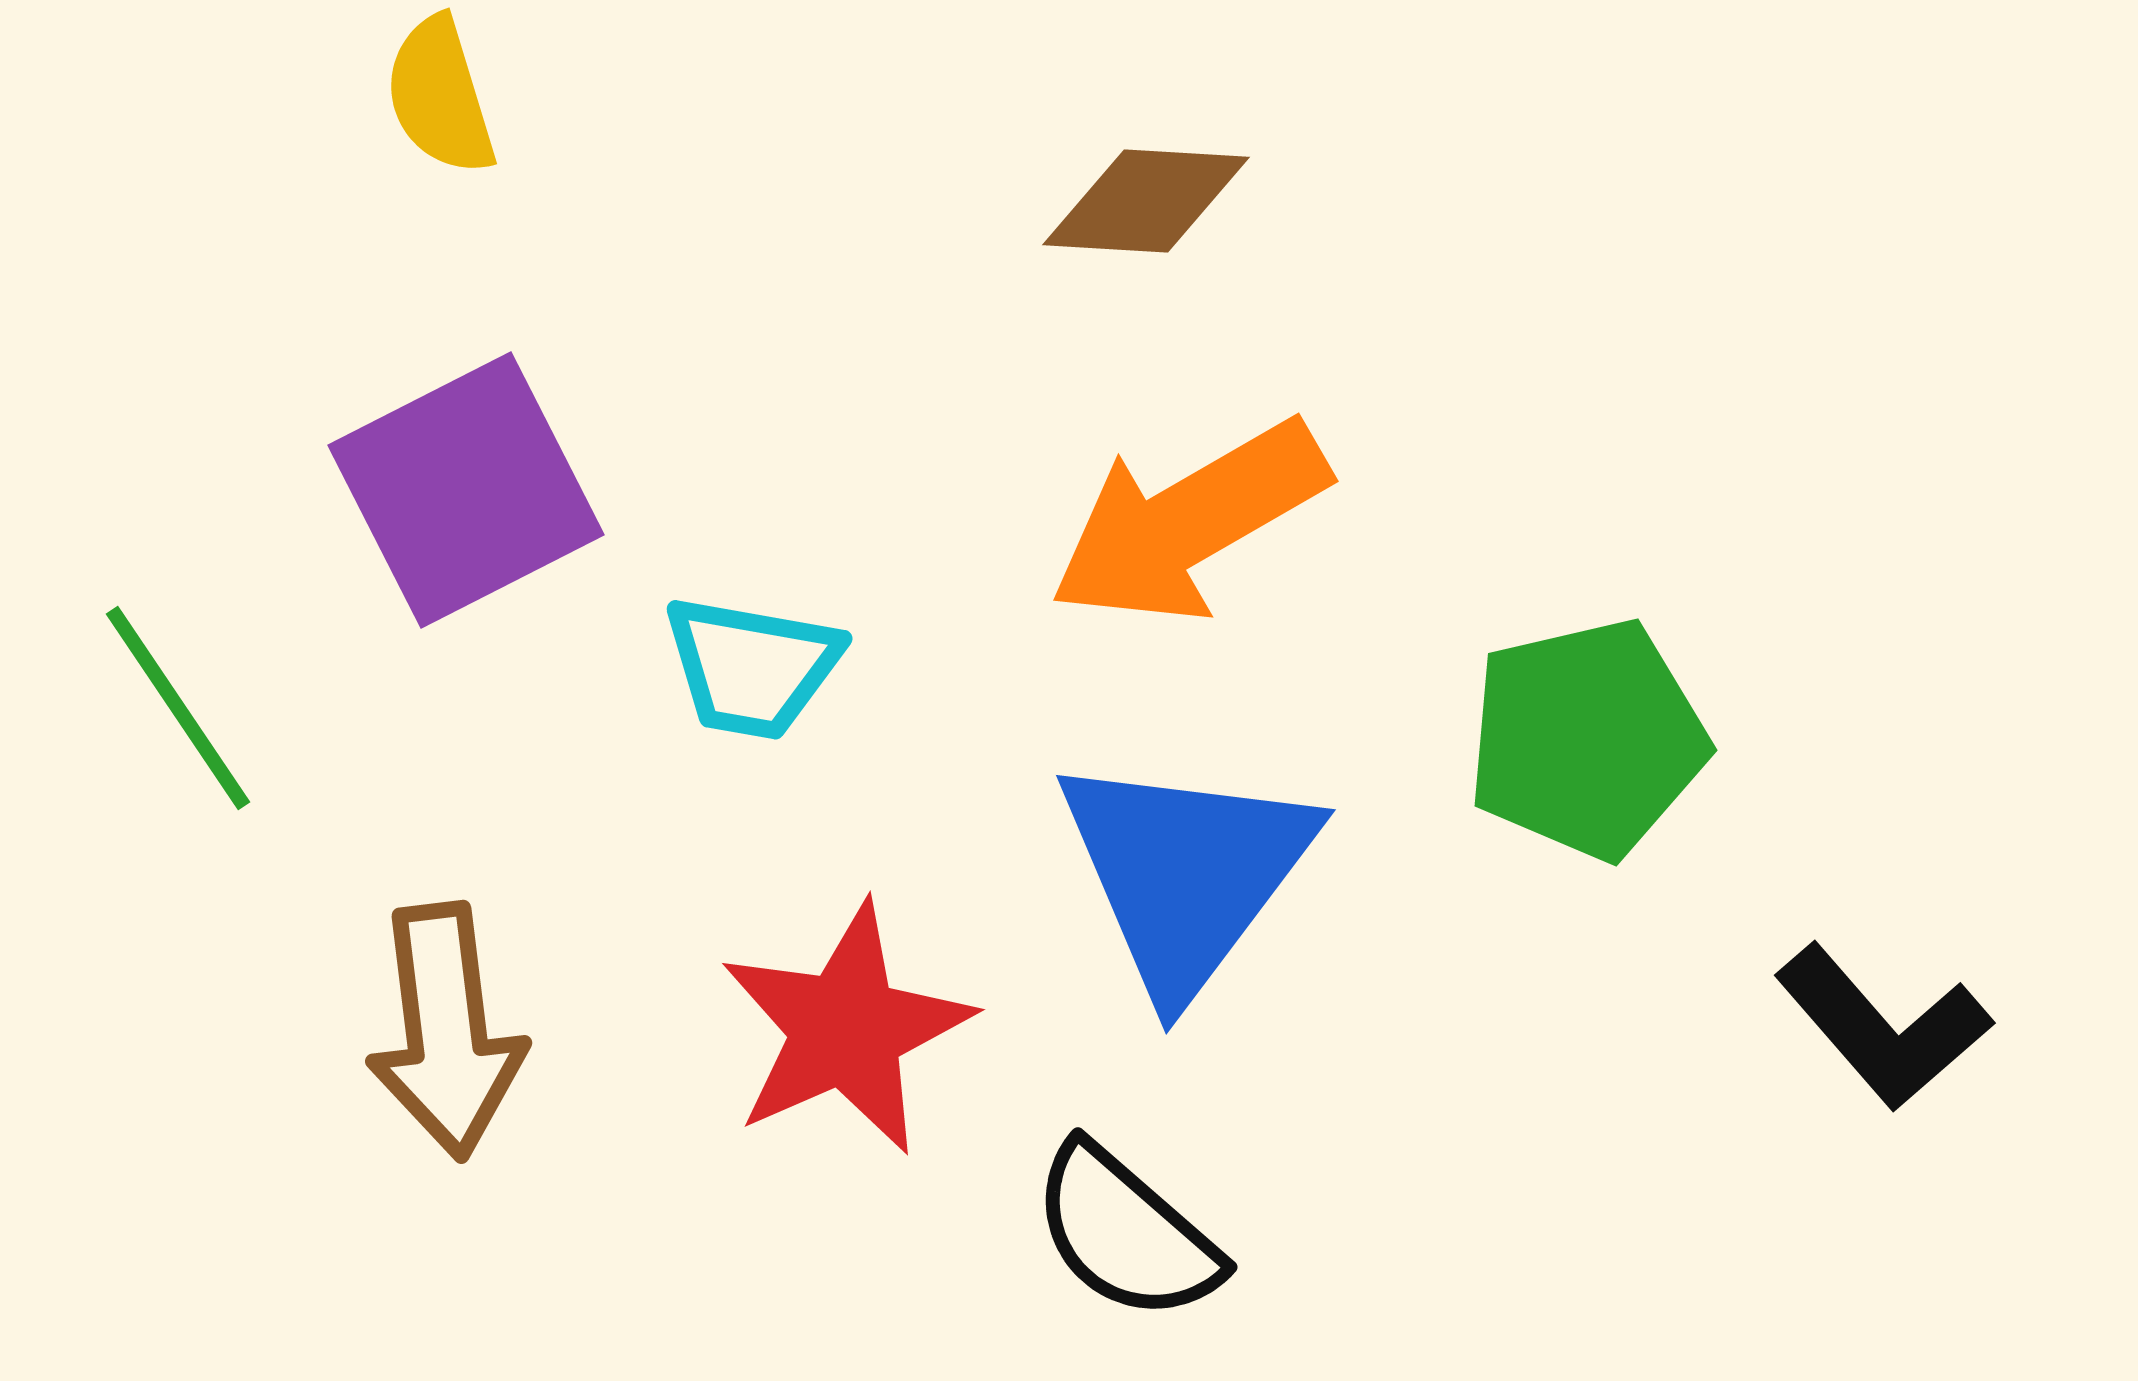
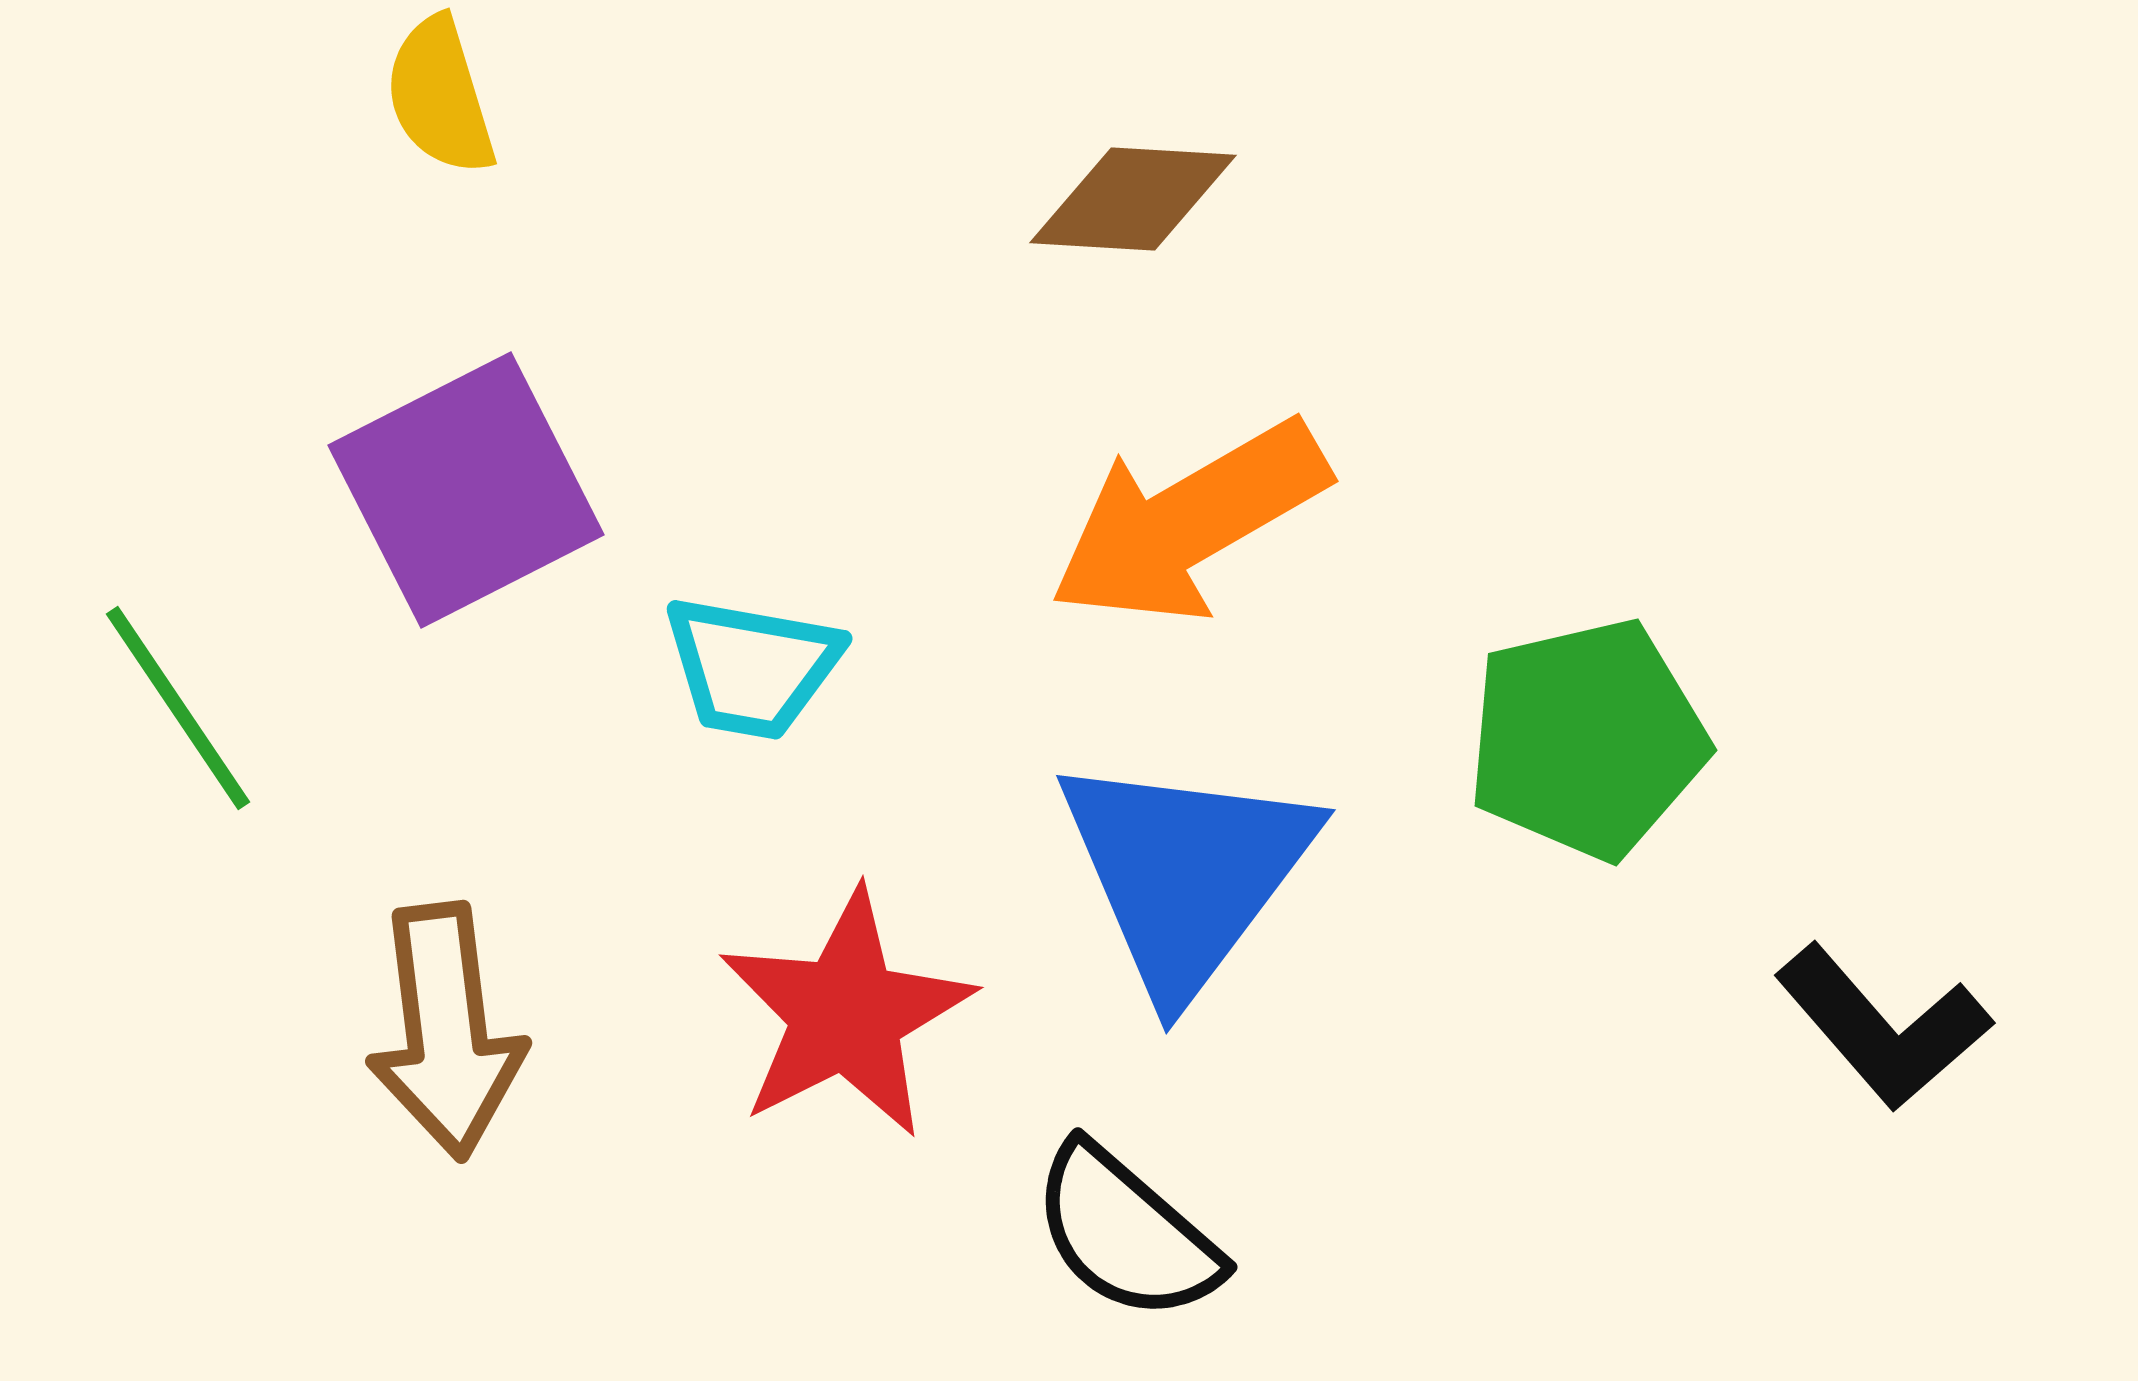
brown diamond: moved 13 px left, 2 px up
red star: moved 15 px up; rotated 3 degrees counterclockwise
